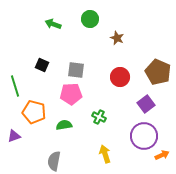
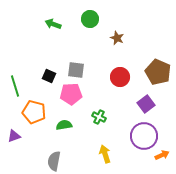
black square: moved 7 px right, 11 px down
